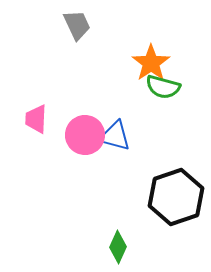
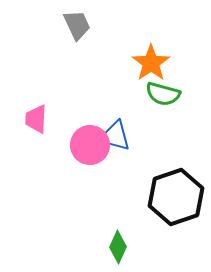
green semicircle: moved 7 px down
pink circle: moved 5 px right, 10 px down
